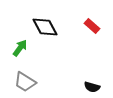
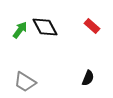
green arrow: moved 18 px up
black semicircle: moved 4 px left, 9 px up; rotated 84 degrees counterclockwise
